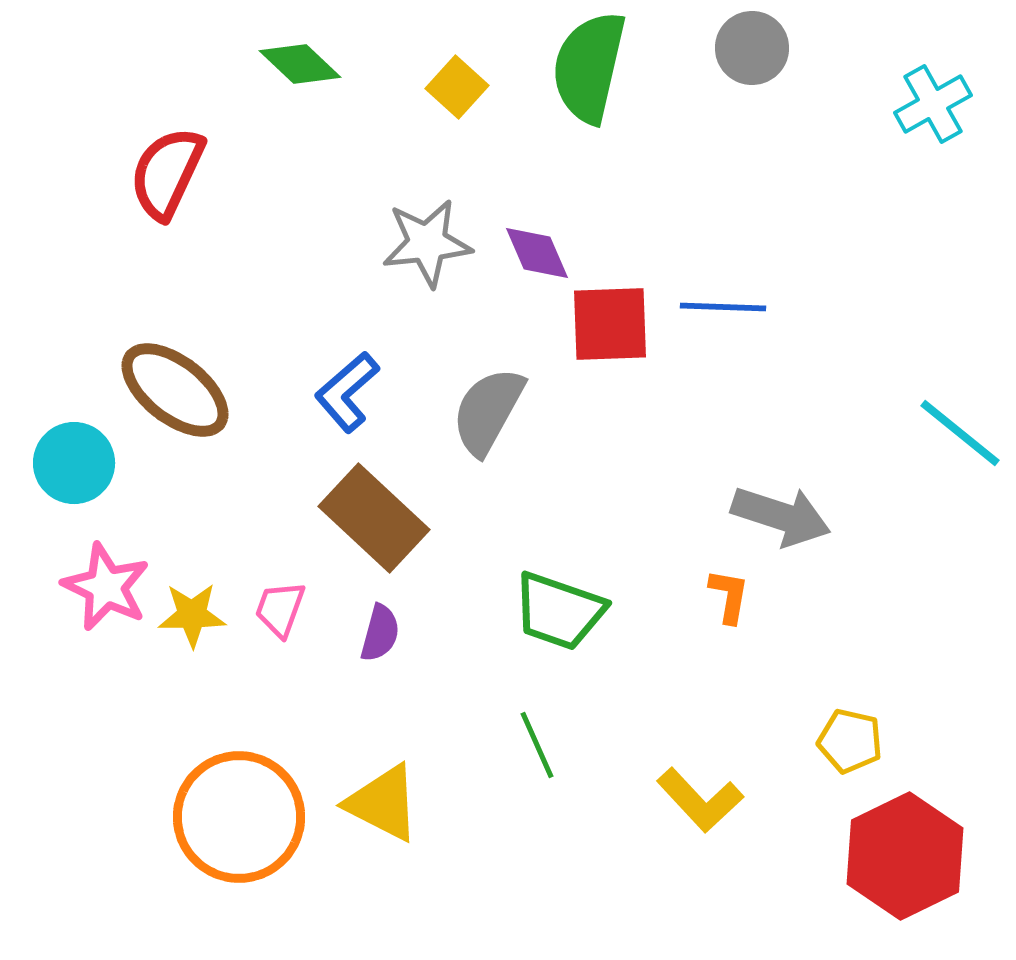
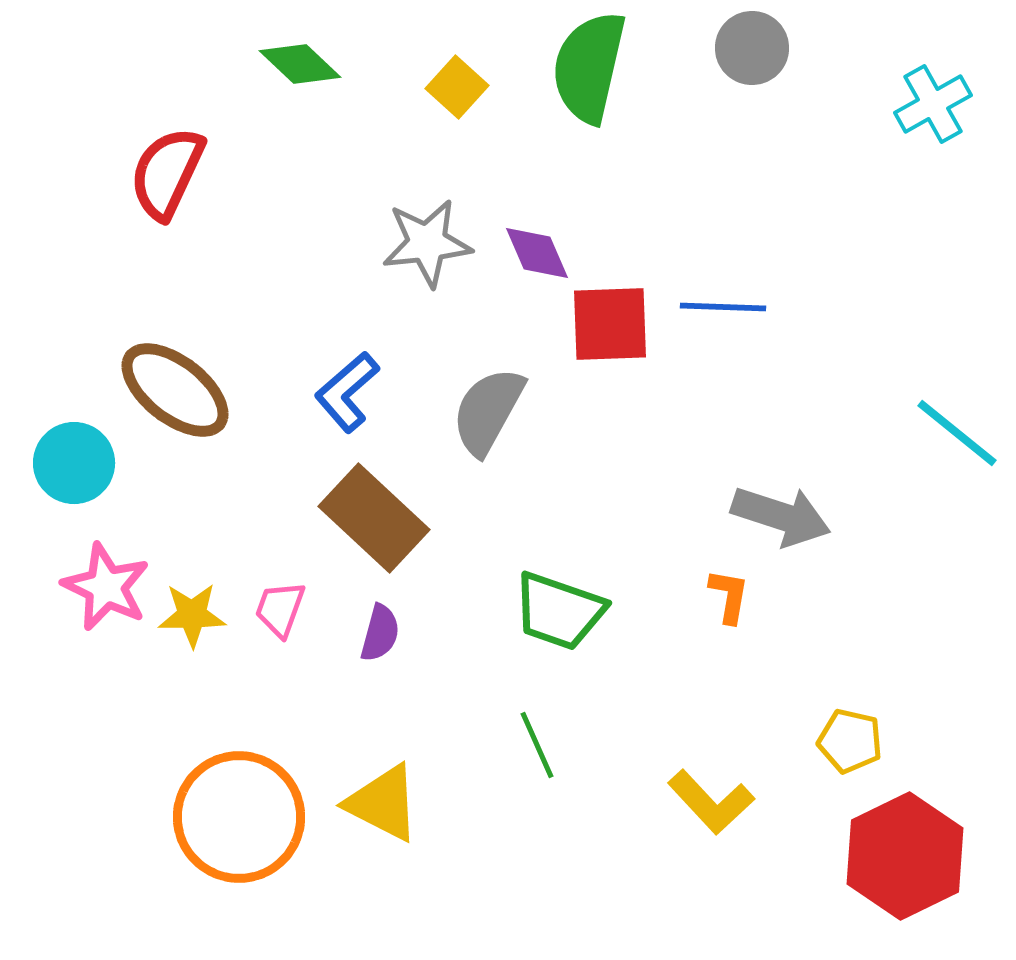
cyan line: moved 3 px left
yellow L-shape: moved 11 px right, 2 px down
